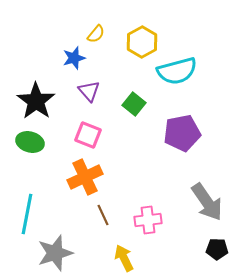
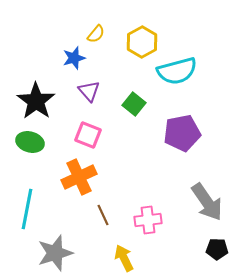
orange cross: moved 6 px left
cyan line: moved 5 px up
